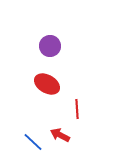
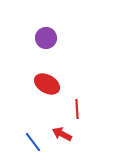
purple circle: moved 4 px left, 8 px up
red arrow: moved 2 px right, 1 px up
blue line: rotated 10 degrees clockwise
